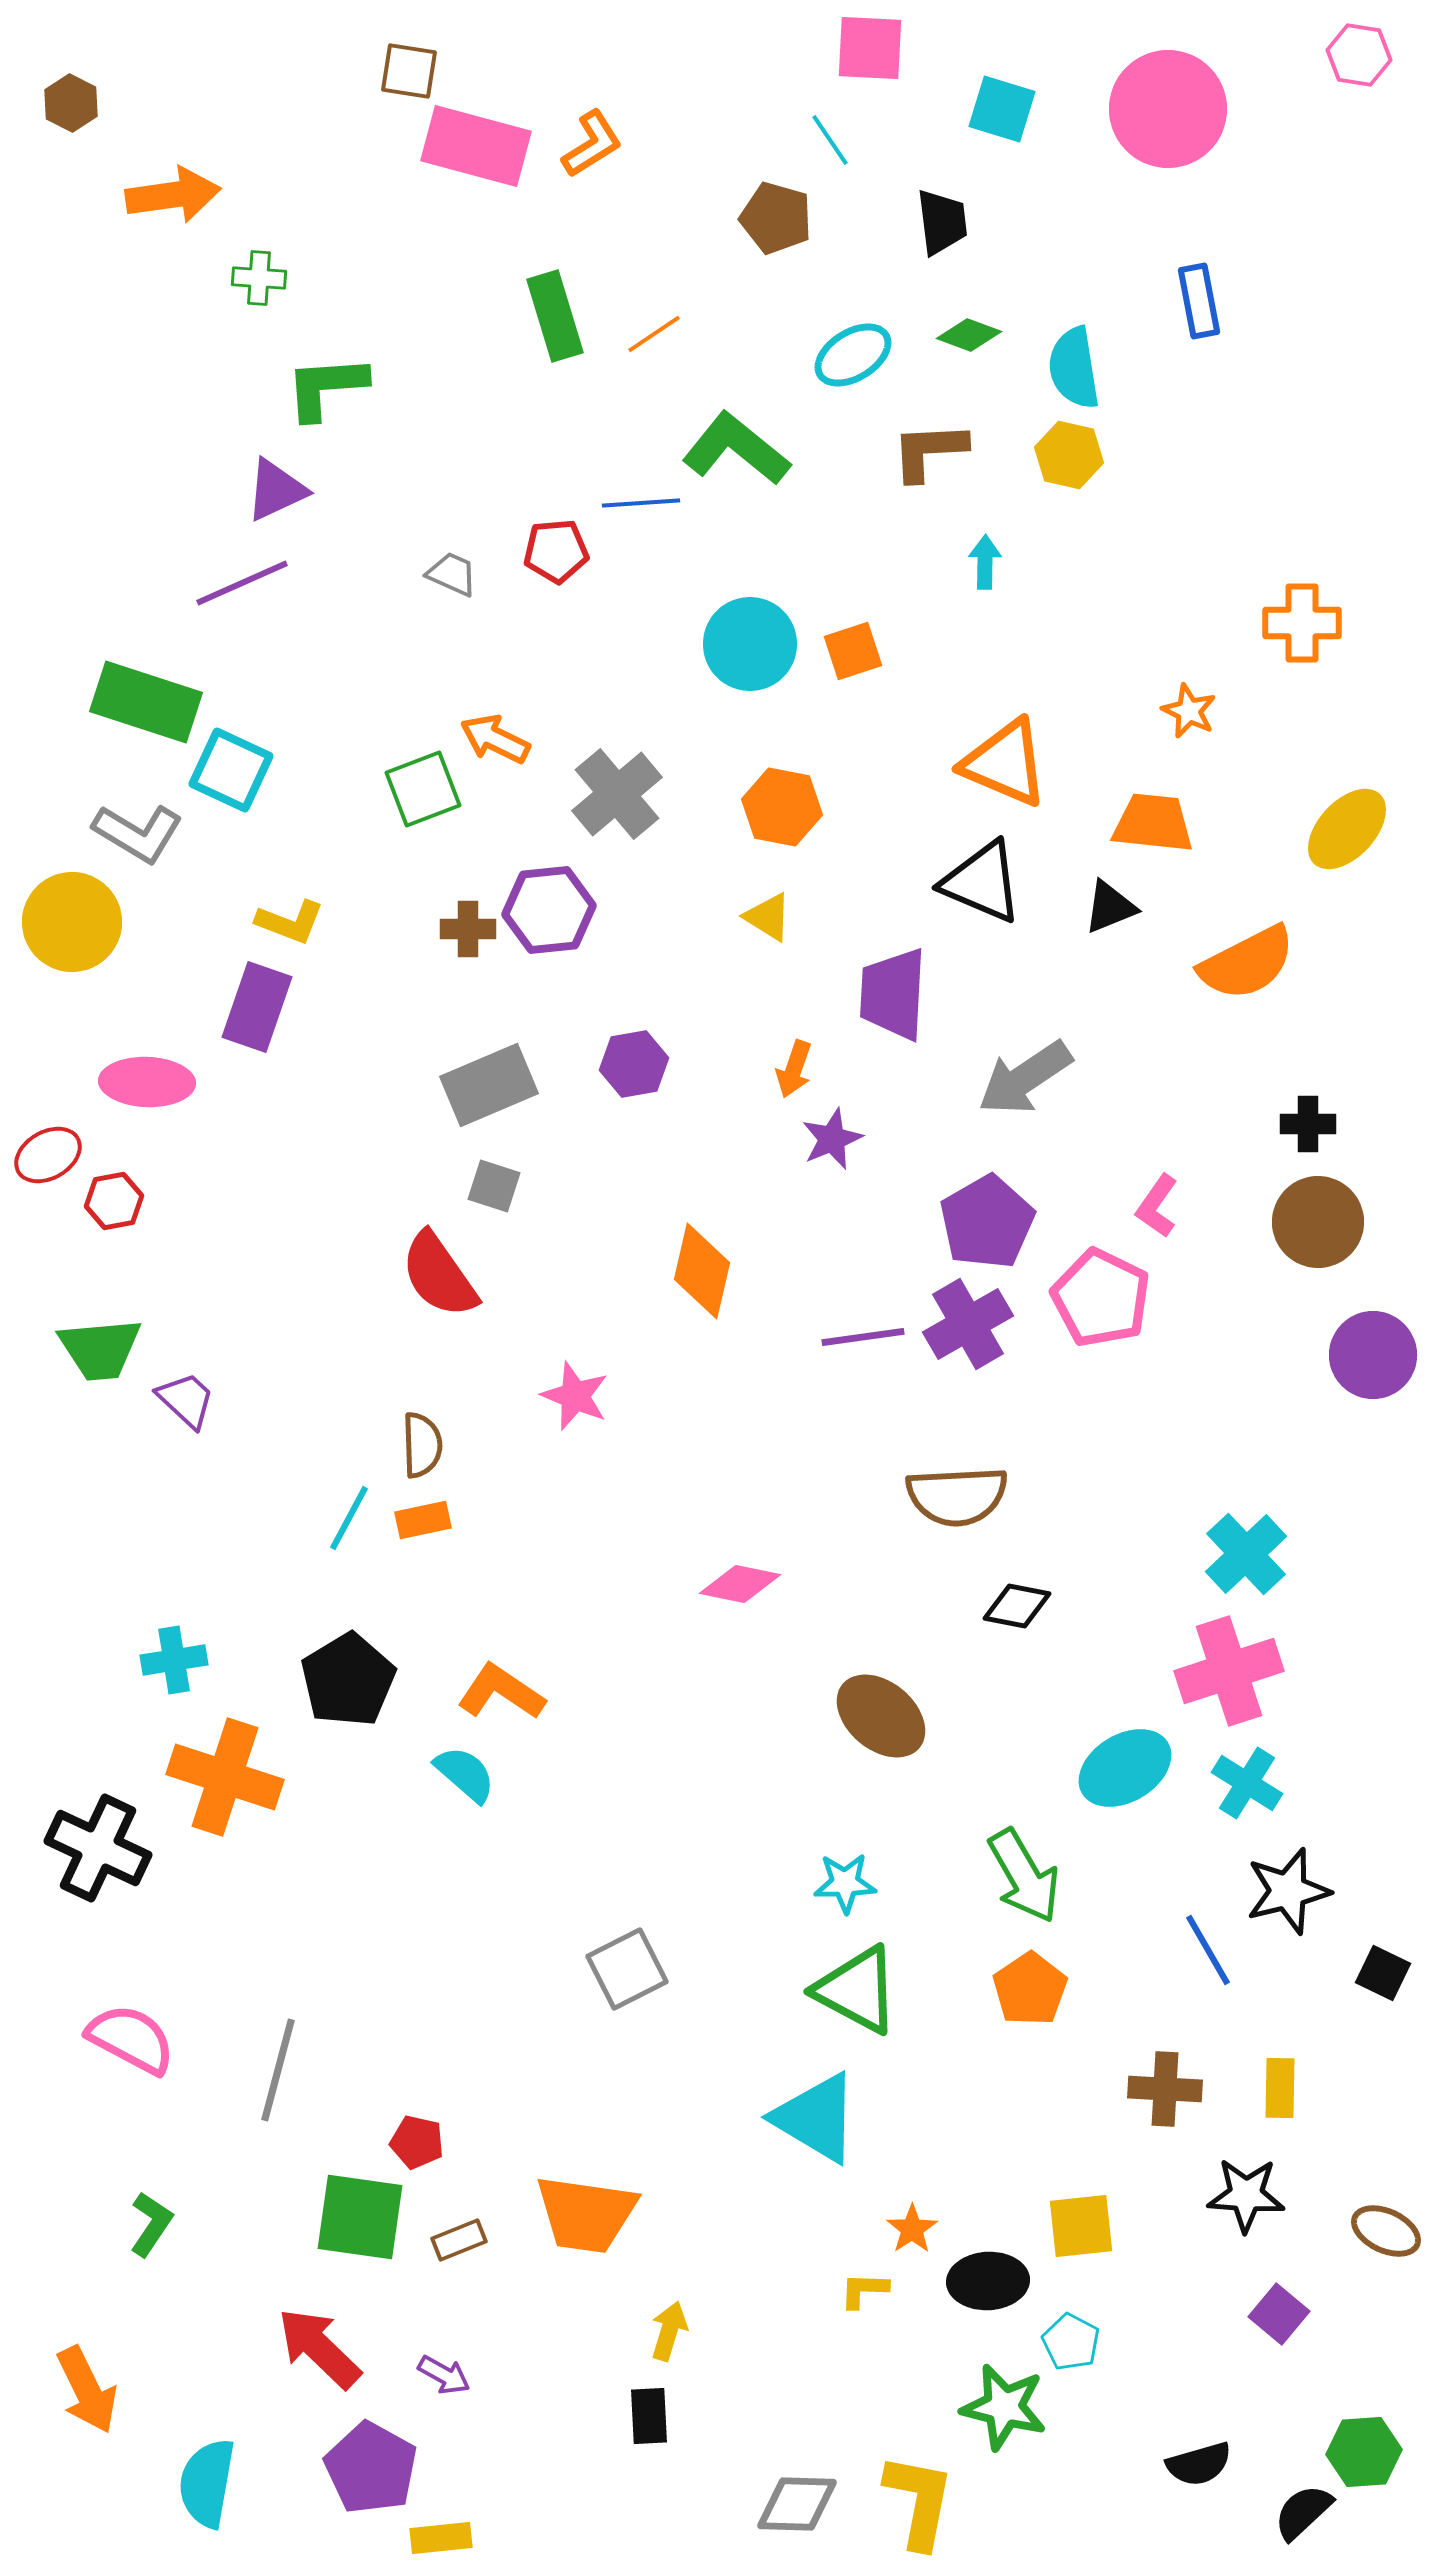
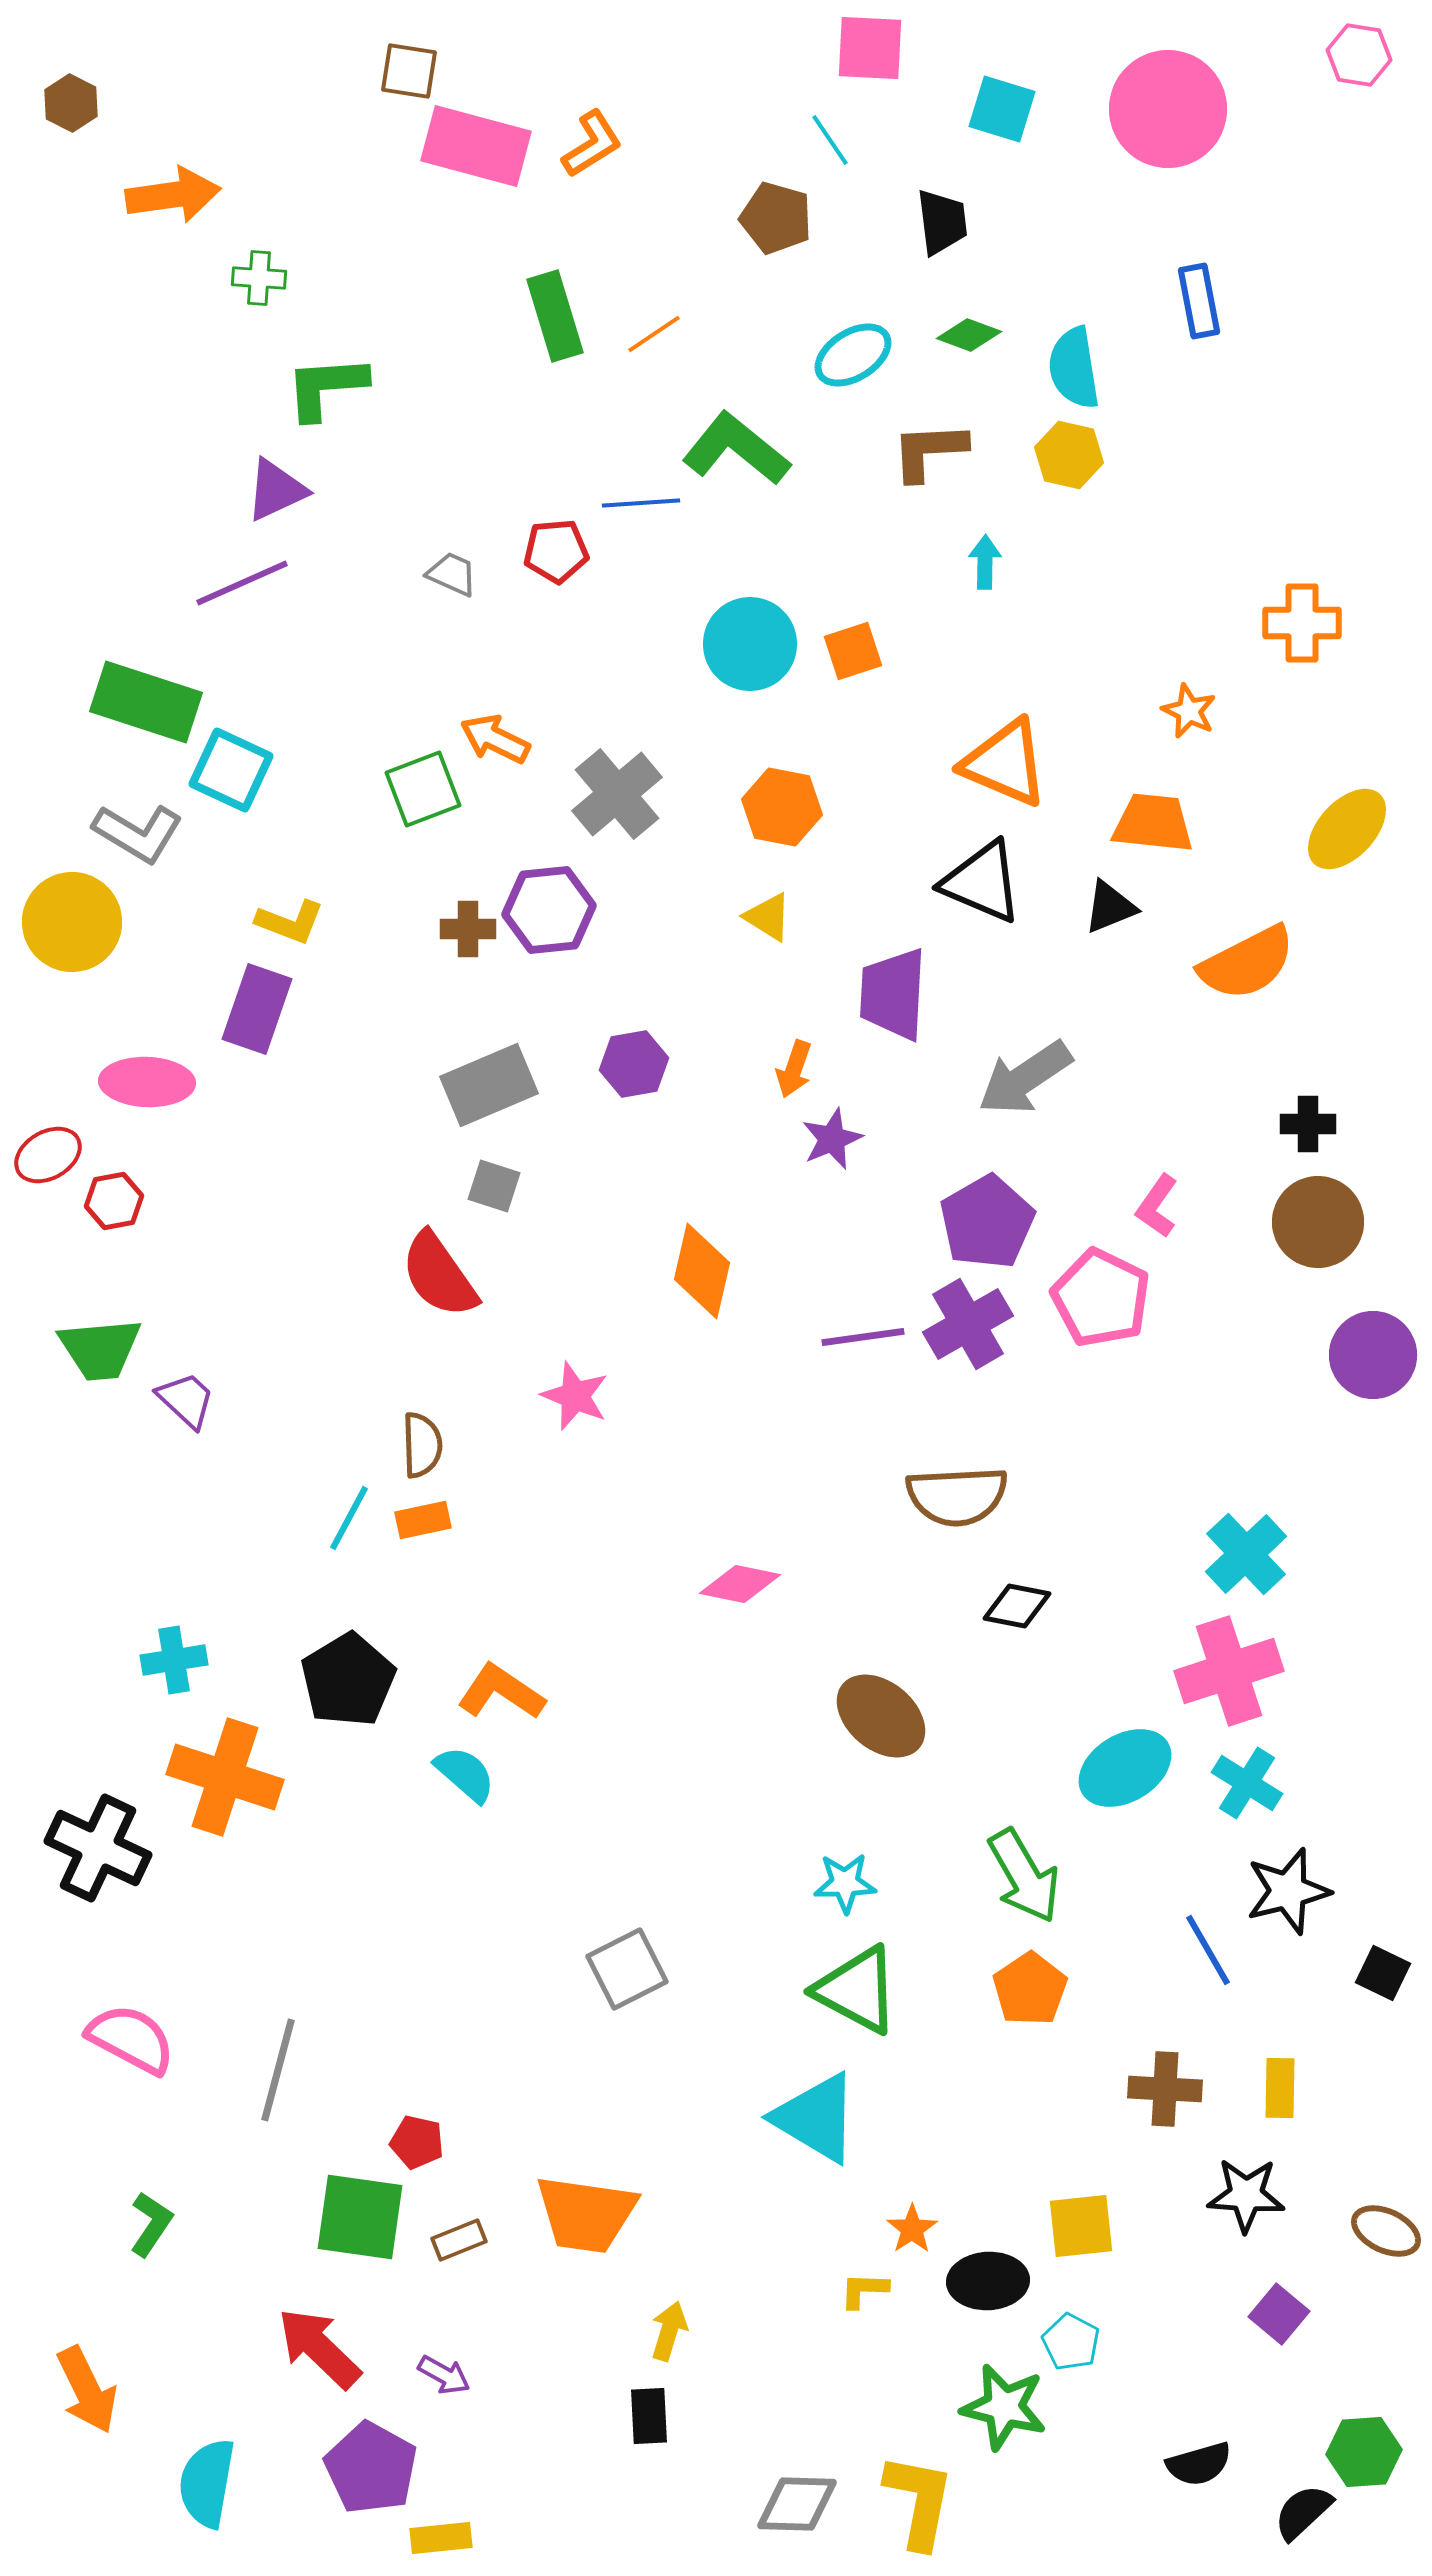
purple rectangle at (257, 1007): moved 2 px down
